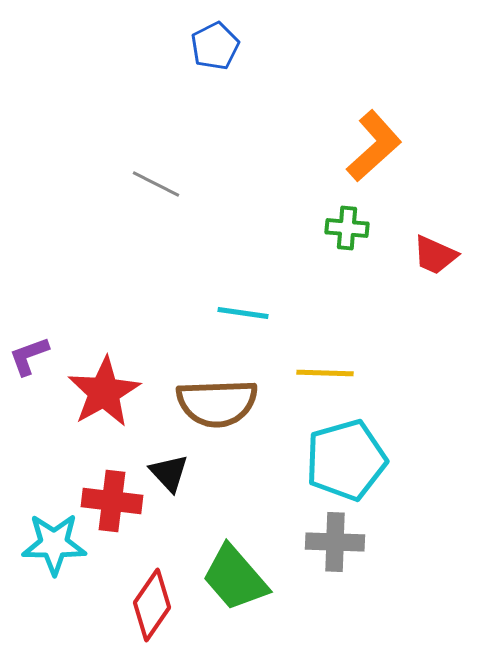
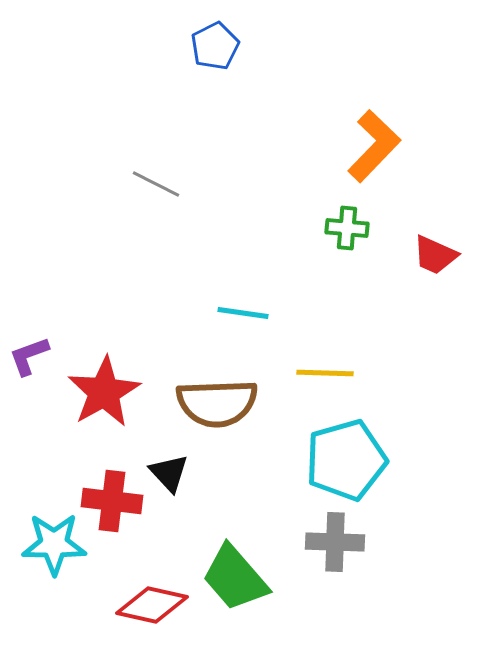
orange L-shape: rotated 4 degrees counterclockwise
red diamond: rotated 68 degrees clockwise
